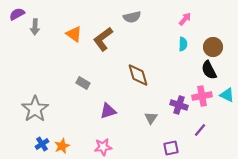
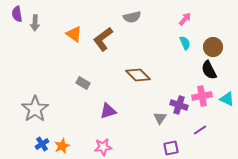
purple semicircle: rotated 70 degrees counterclockwise
gray arrow: moved 4 px up
cyan semicircle: moved 2 px right, 1 px up; rotated 24 degrees counterclockwise
brown diamond: rotated 30 degrees counterclockwise
cyan triangle: moved 4 px down
gray triangle: moved 9 px right
purple line: rotated 16 degrees clockwise
